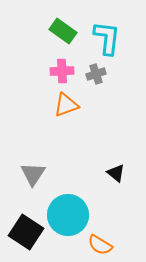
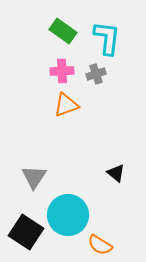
gray triangle: moved 1 px right, 3 px down
